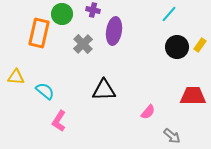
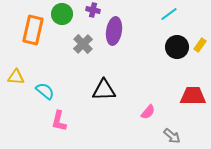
cyan line: rotated 12 degrees clockwise
orange rectangle: moved 6 px left, 3 px up
pink L-shape: rotated 20 degrees counterclockwise
